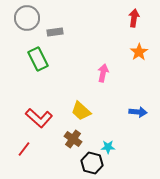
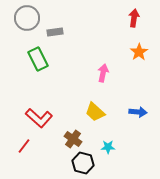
yellow trapezoid: moved 14 px right, 1 px down
red line: moved 3 px up
black hexagon: moved 9 px left
